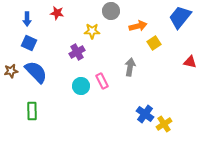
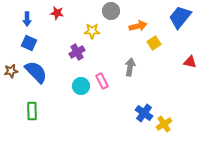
blue cross: moved 1 px left, 1 px up
